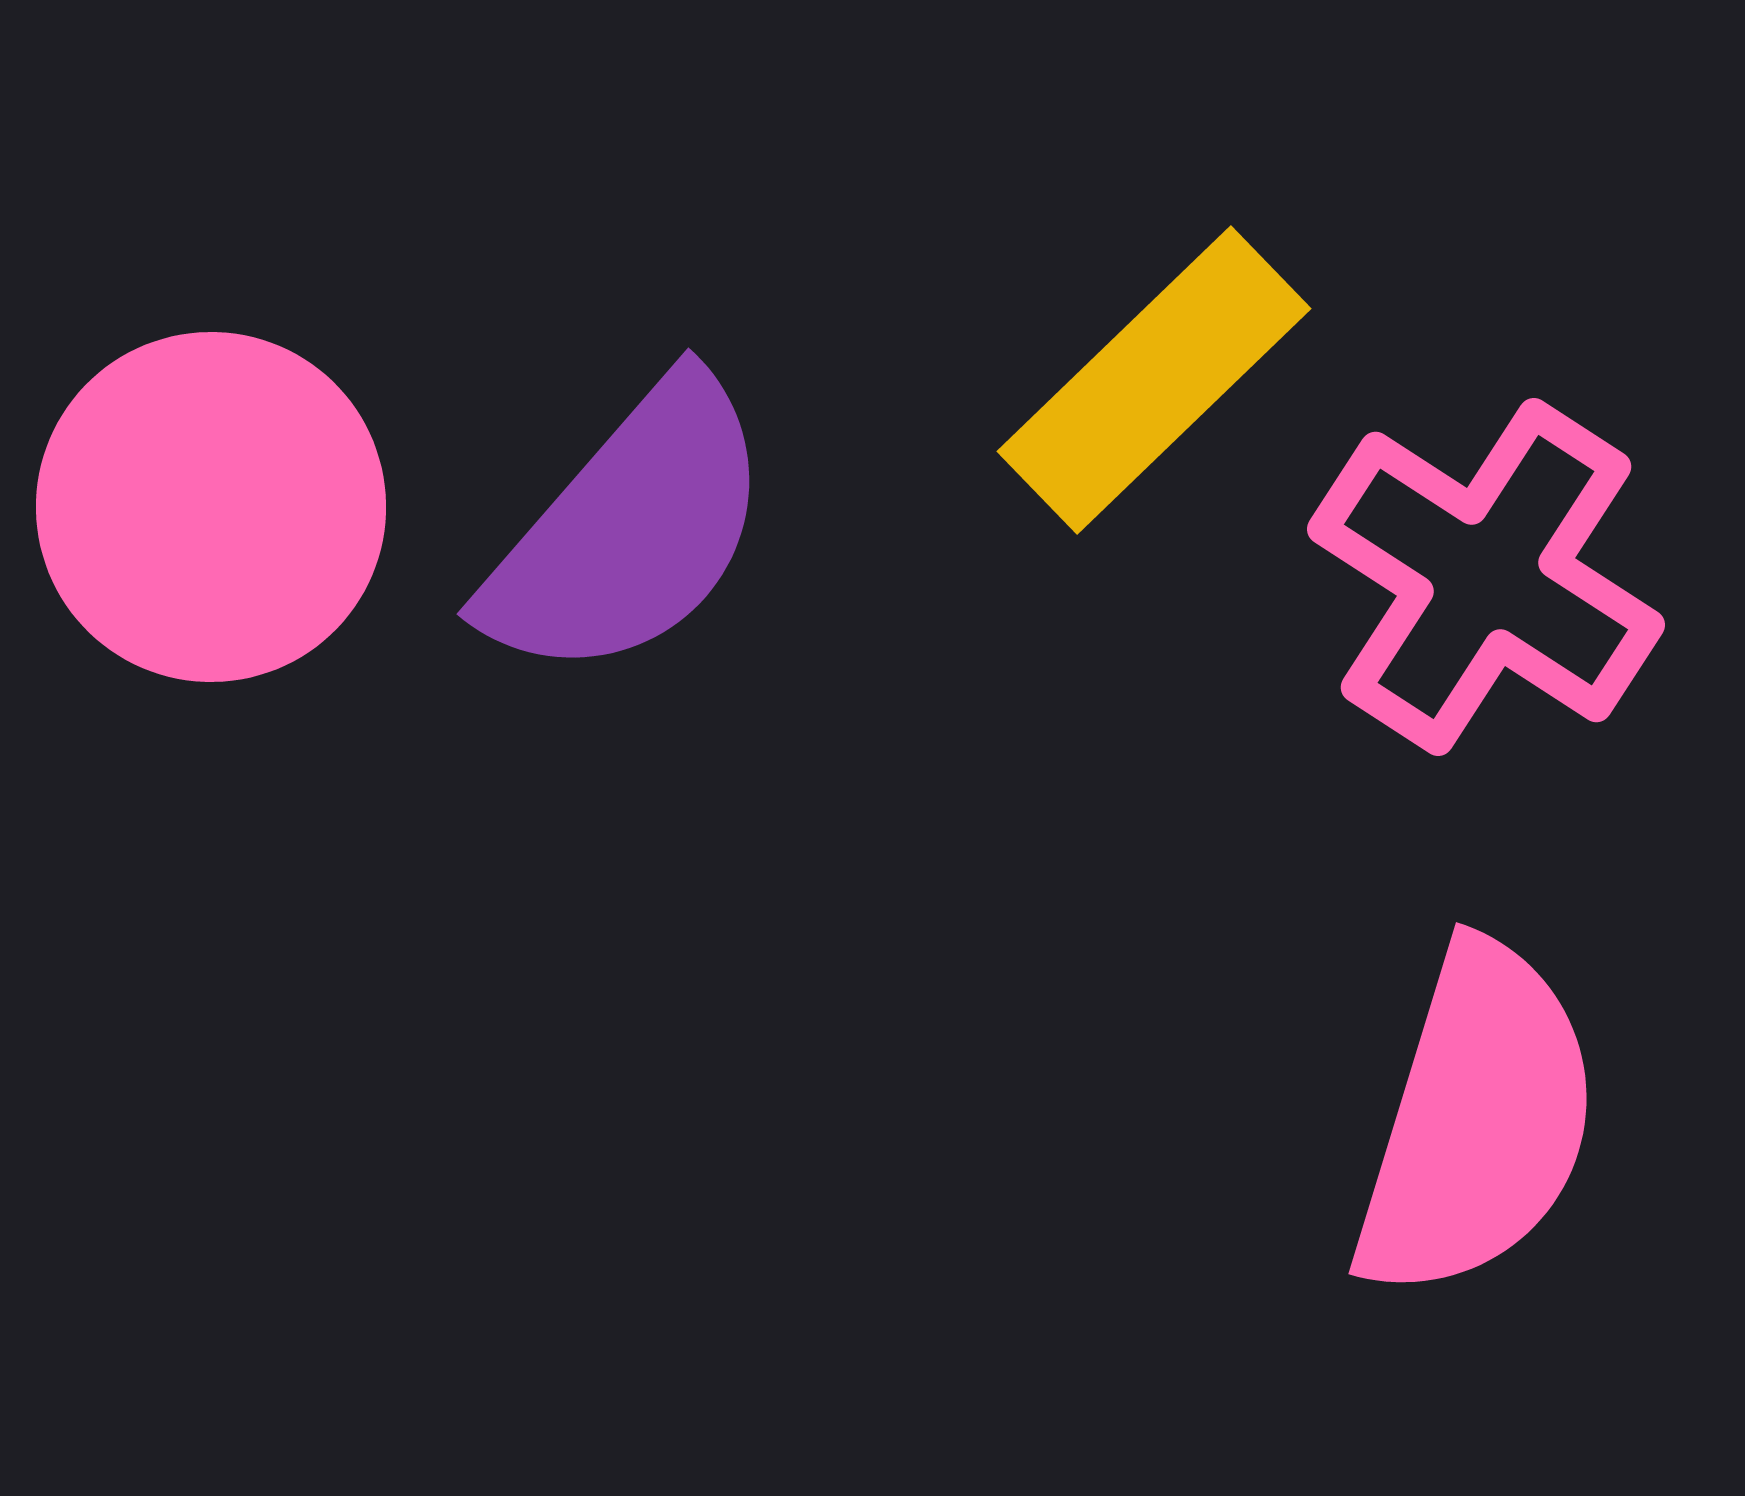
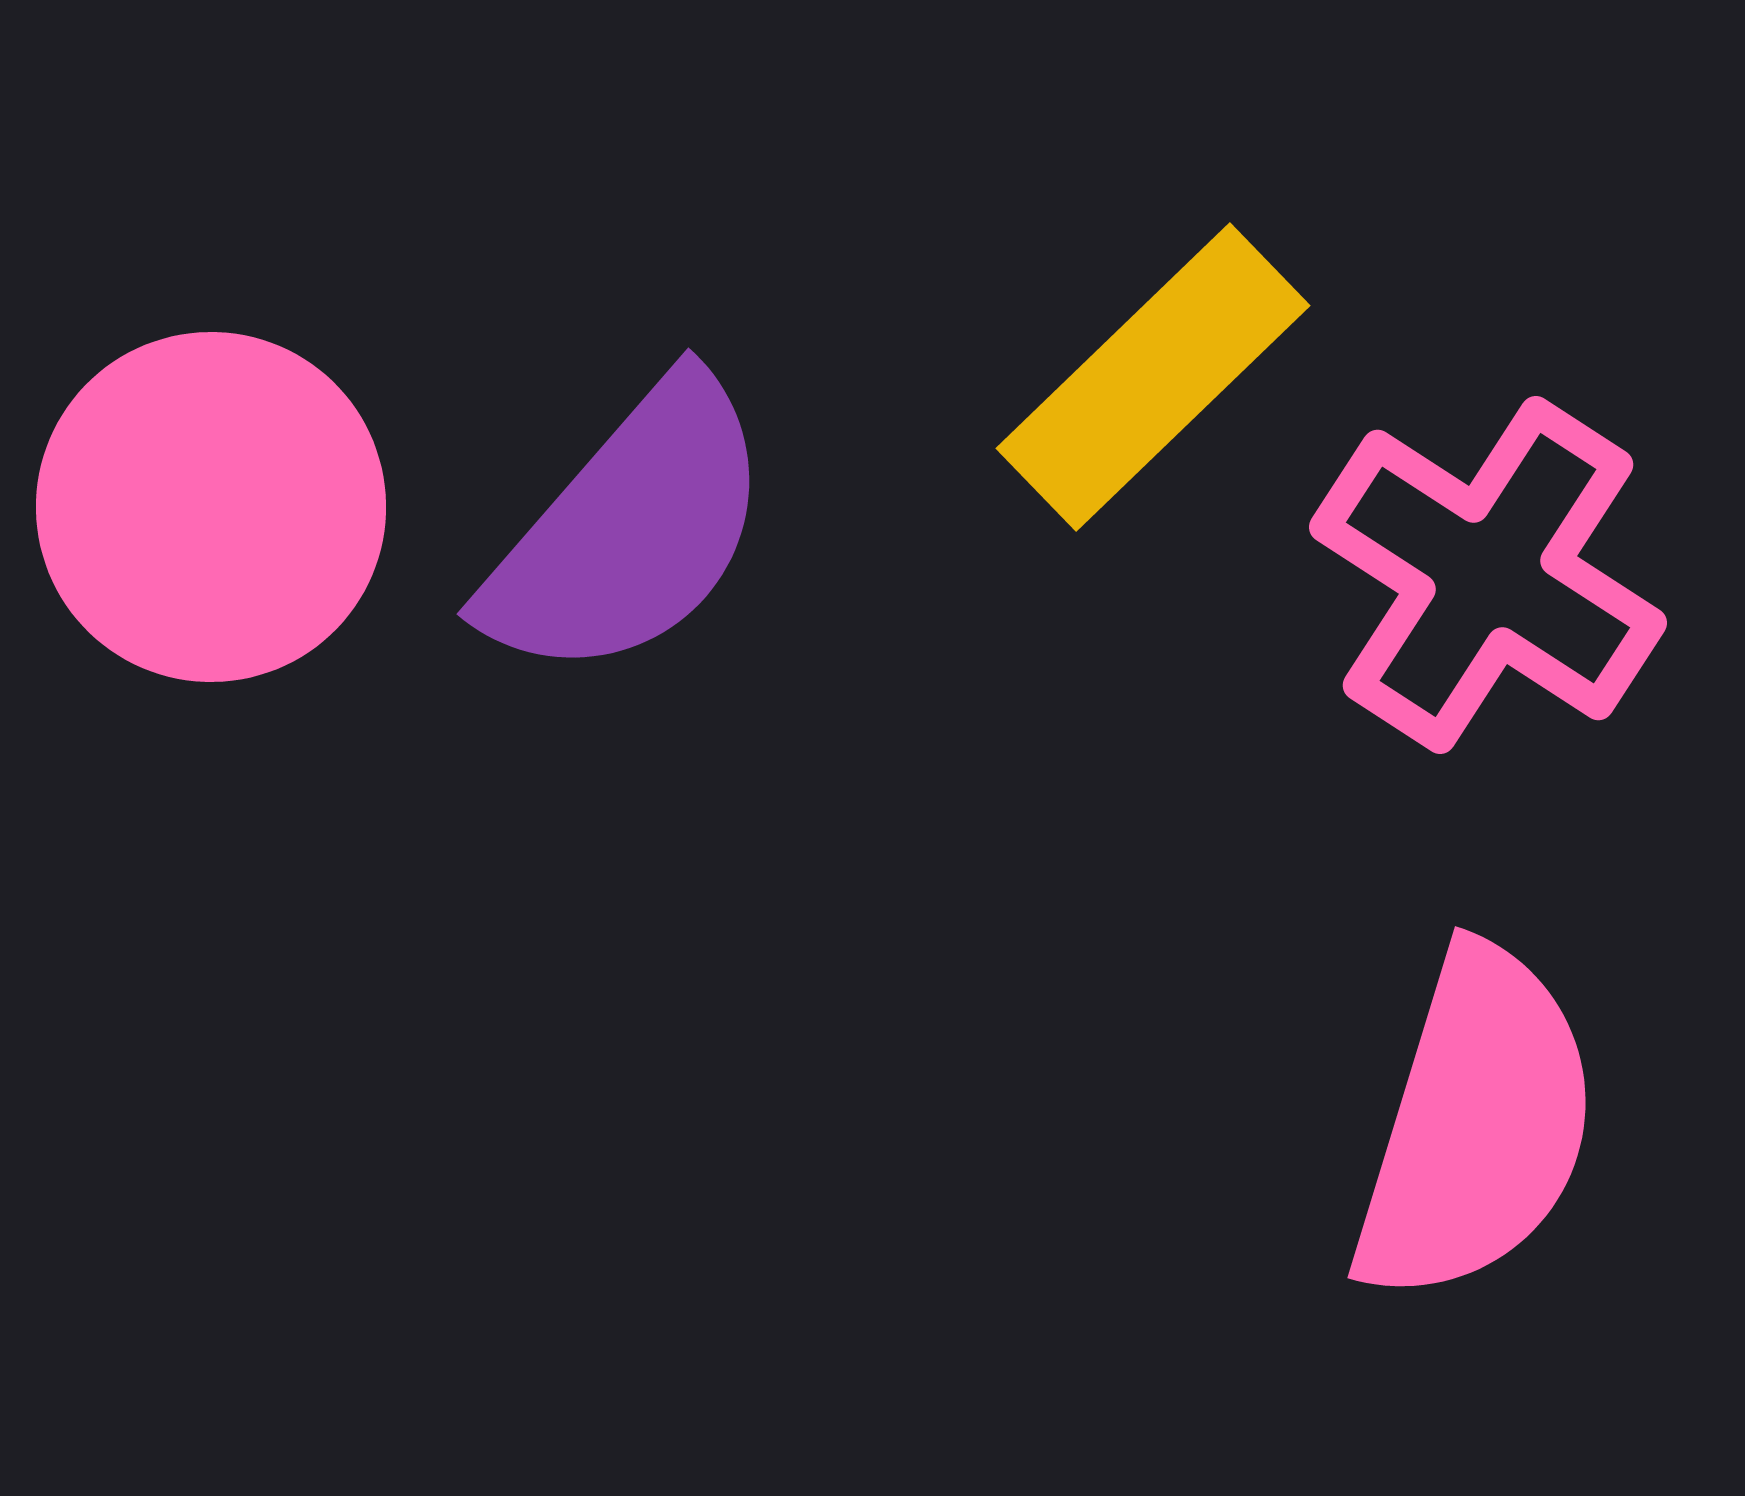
yellow rectangle: moved 1 px left, 3 px up
pink cross: moved 2 px right, 2 px up
pink semicircle: moved 1 px left, 4 px down
